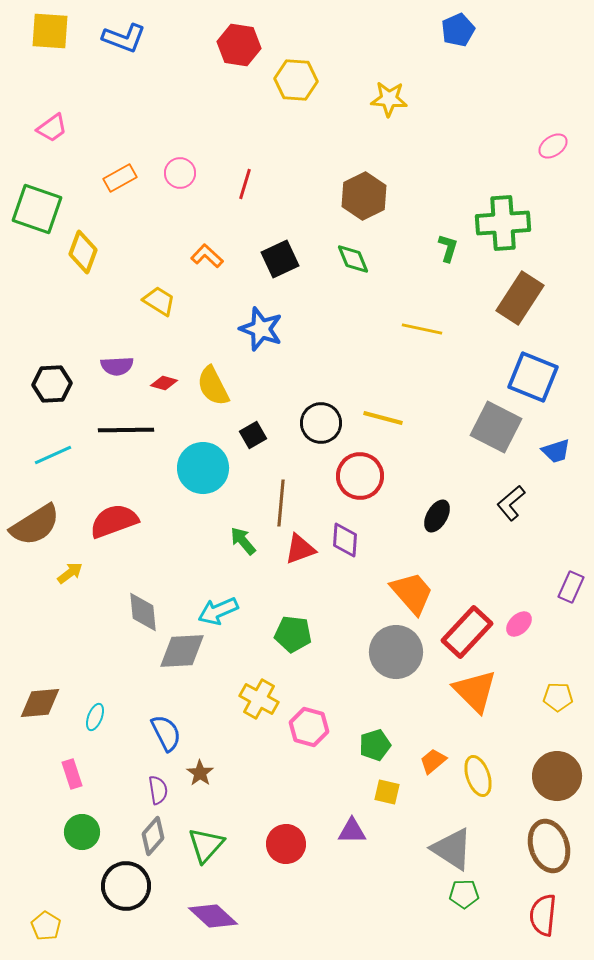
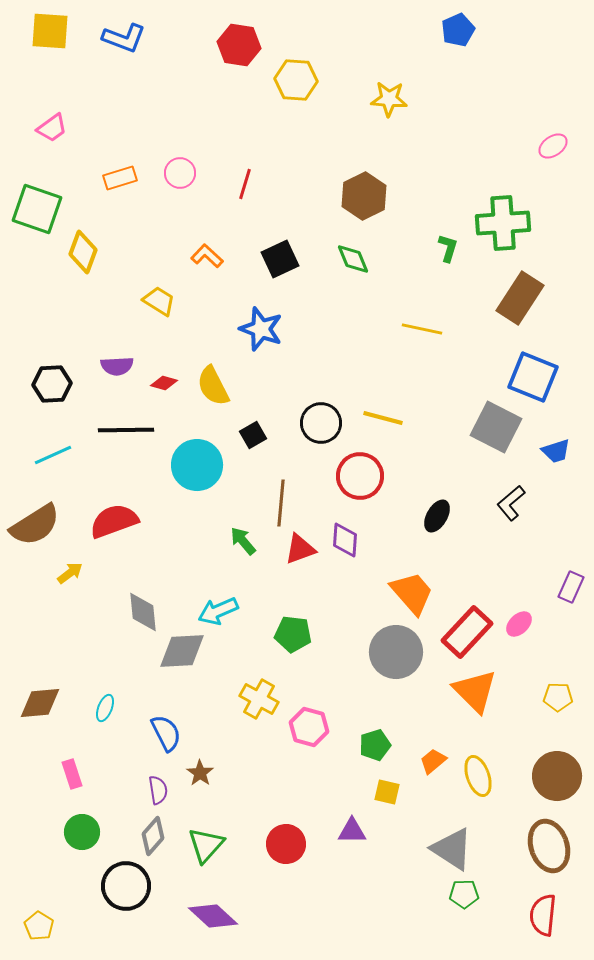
orange rectangle at (120, 178): rotated 12 degrees clockwise
cyan circle at (203, 468): moved 6 px left, 3 px up
cyan ellipse at (95, 717): moved 10 px right, 9 px up
yellow pentagon at (46, 926): moved 7 px left
